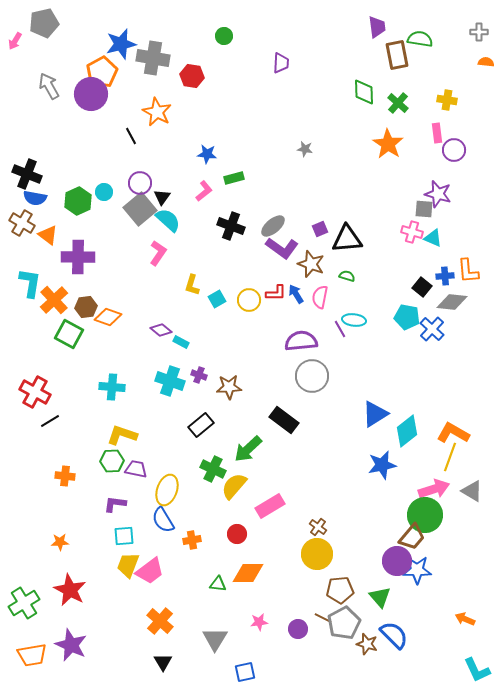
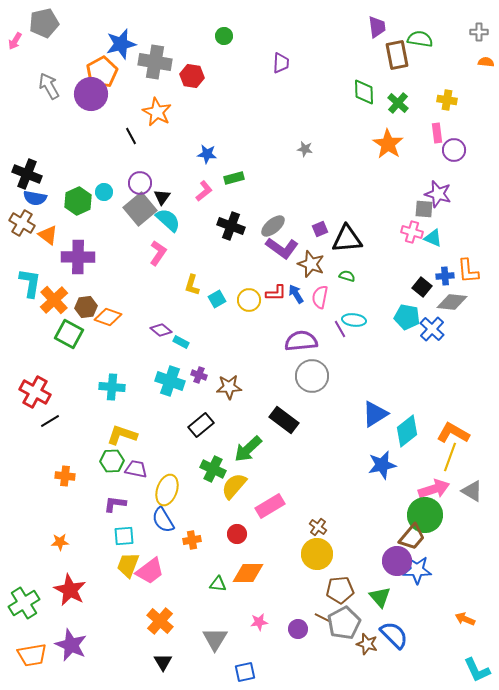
gray cross at (153, 58): moved 2 px right, 4 px down
